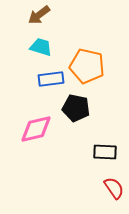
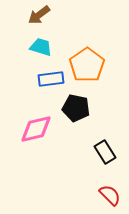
orange pentagon: moved 1 px up; rotated 24 degrees clockwise
black rectangle: rotated 55 degrees clockwise
red semicircle: moved 4 px left, 7 px down; rotated 10 degrees counterclockwise
